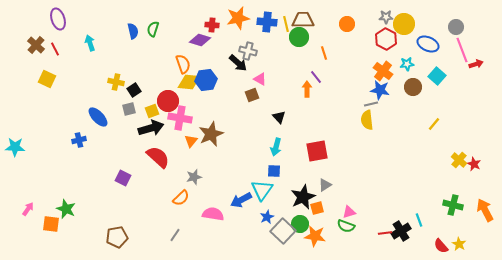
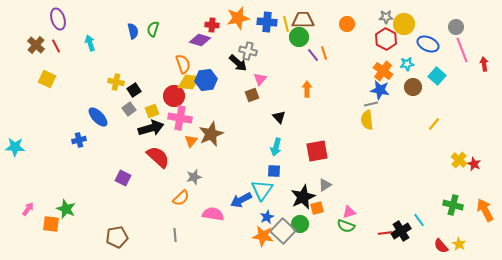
red line at (55, 49): moved 1 px right, 3 px up
red arrow at (476, 64): moved 8 px right; rotated 80 degrees counterclockwise
purple line at (316, 77): moved 3 px left, 22 px up
pink triangle at (260, 79): rotated 40 degrees clockwise
red circle at (168, 101): moved 6 px right, 5 px up
gray square at (129, 109): rotated 24 degrees counterclockwise
cyan line at (419, 220): rotated 16 degrees counterclockwise
gray line at (175, 235): rotated 40 degrees counterclockwise
orange star at (315, 236): moved 52 px left
